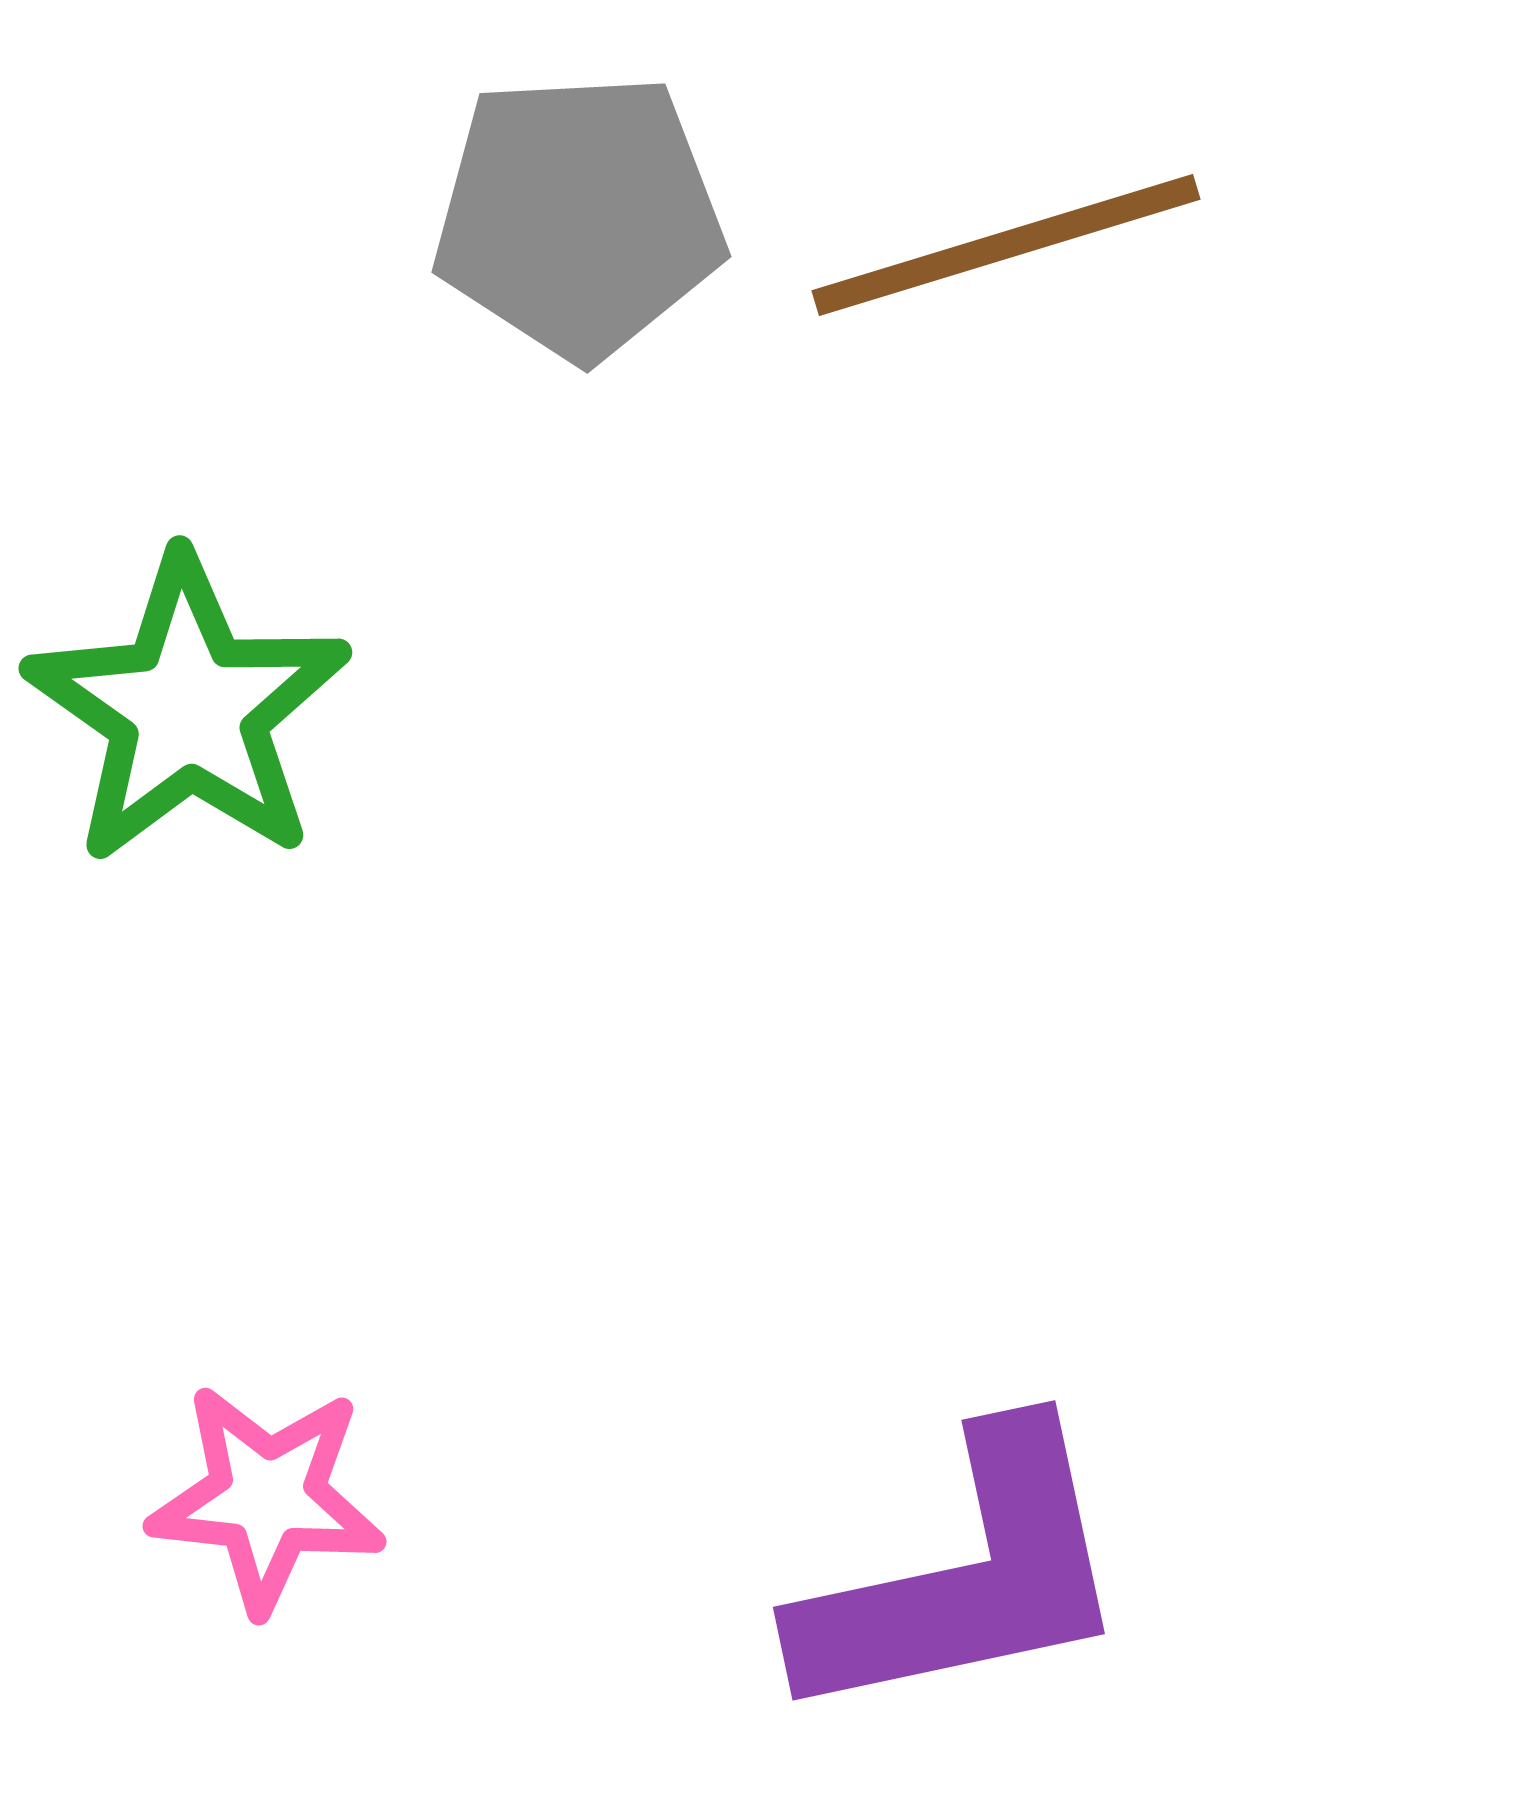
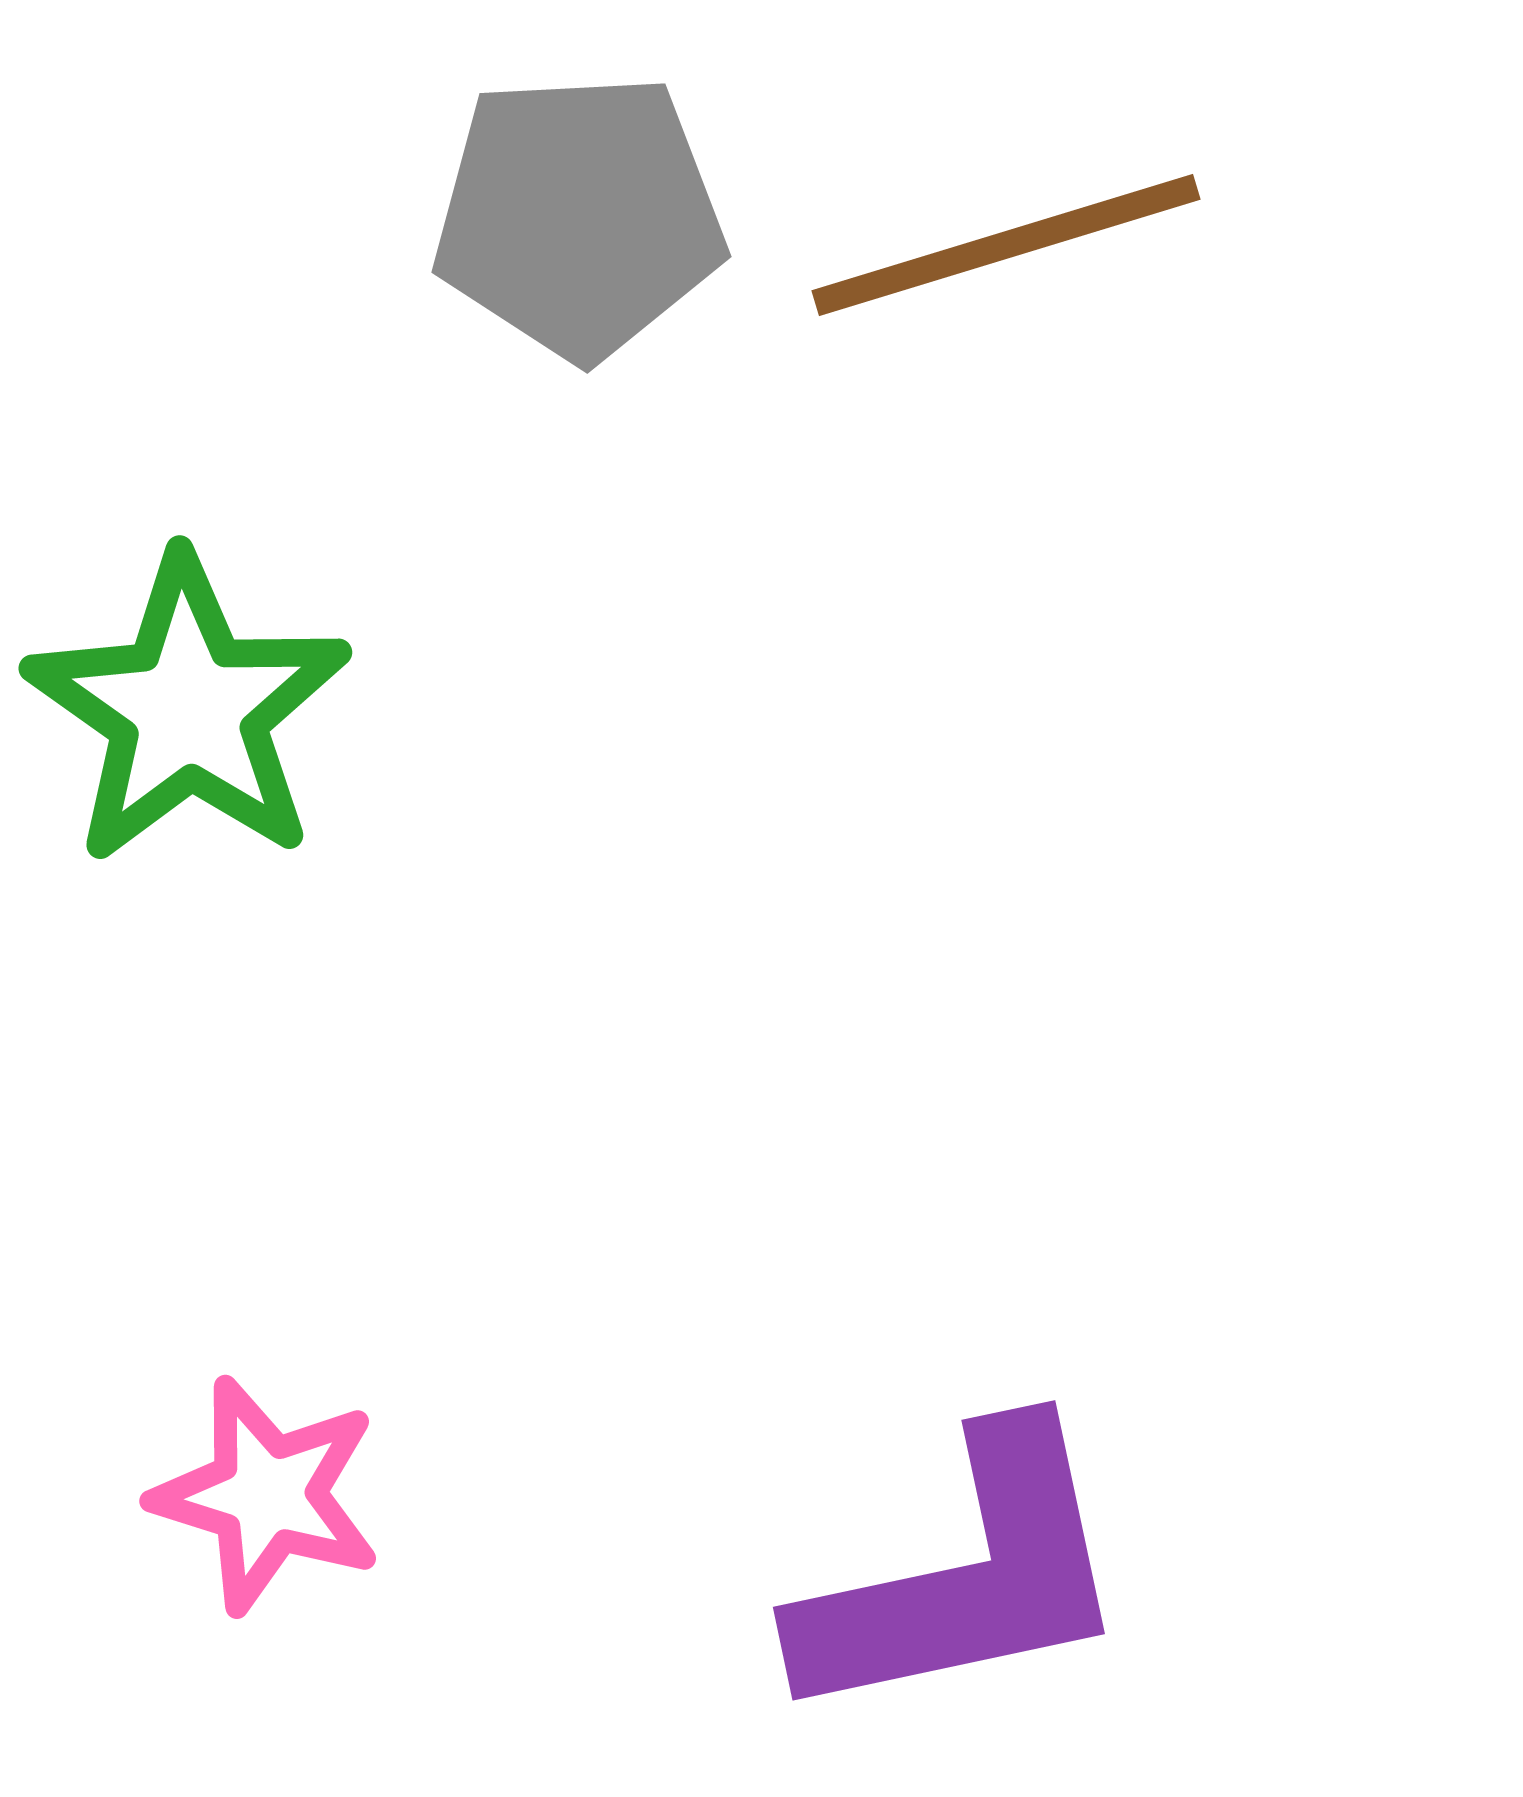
pink star: moved 3 px up; rotated 11 degrees clockwise
